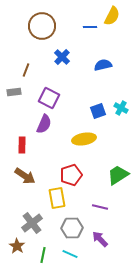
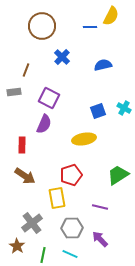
yellow semicircle: moved 1 px left
cyan cross: moved 3 px right
